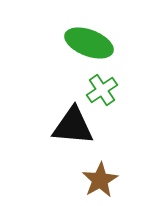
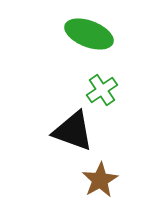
green ellipse: moved 9 px up
black triangle: moved 5 px down; rotated 15 degrees clockwise
